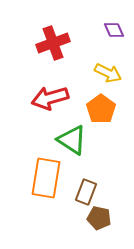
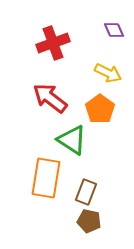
red arrow: rotated 54 degrees clockwise
orange pentagon: moved 1 px left
brown pentagon: moved 10 px left, 3 px down
